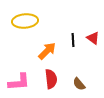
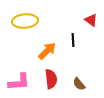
red triangle: moved 2 px left, 18 px up
